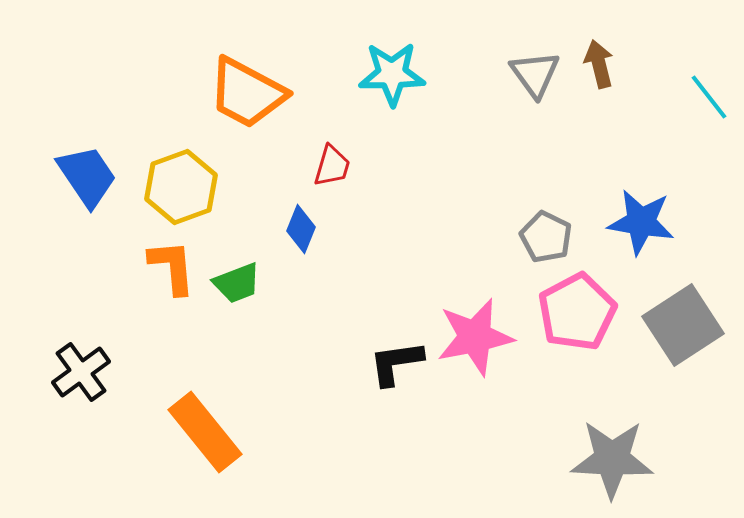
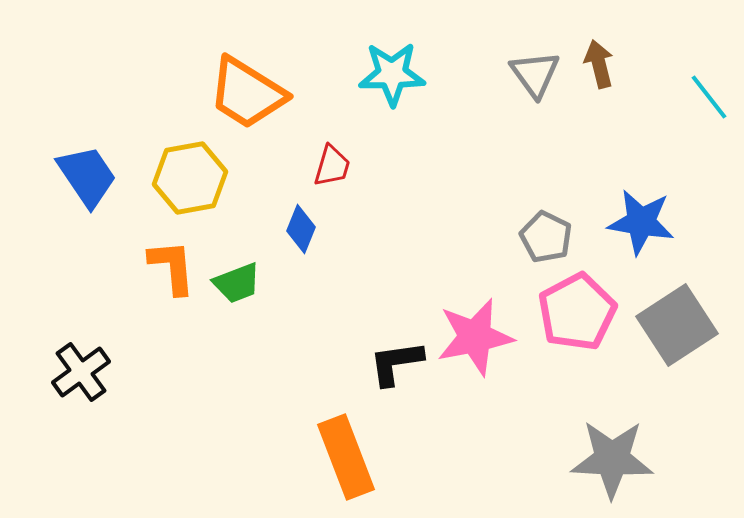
orange trapezoid: rotated 4 degrees clockwise
yellow hexagon: moved 9 px right, 9 px up; rotated 10 degrees clockwise
gray square: moved 6 px left
orange rectangle: moved 141 px right, 25 px down; rotated 18 degrees clockwise
